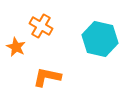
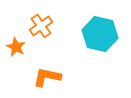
orange cross: rotated 25 degrees clockwise
cyan hexagon: moved 5 px up
